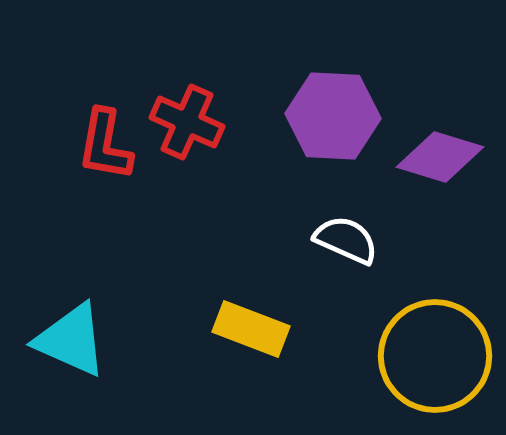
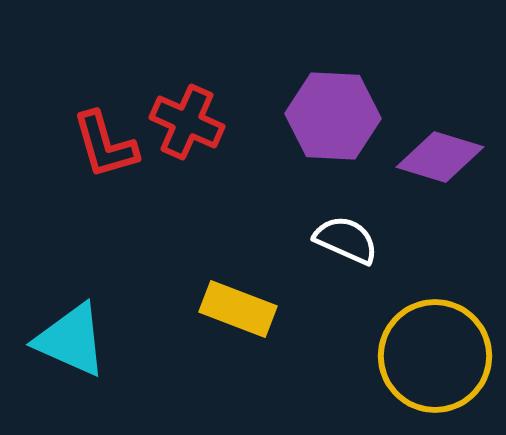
red L-shape: rotated 26 degrees counterclockwise
yellow rectangle: moved 13 px left, 20 px up
